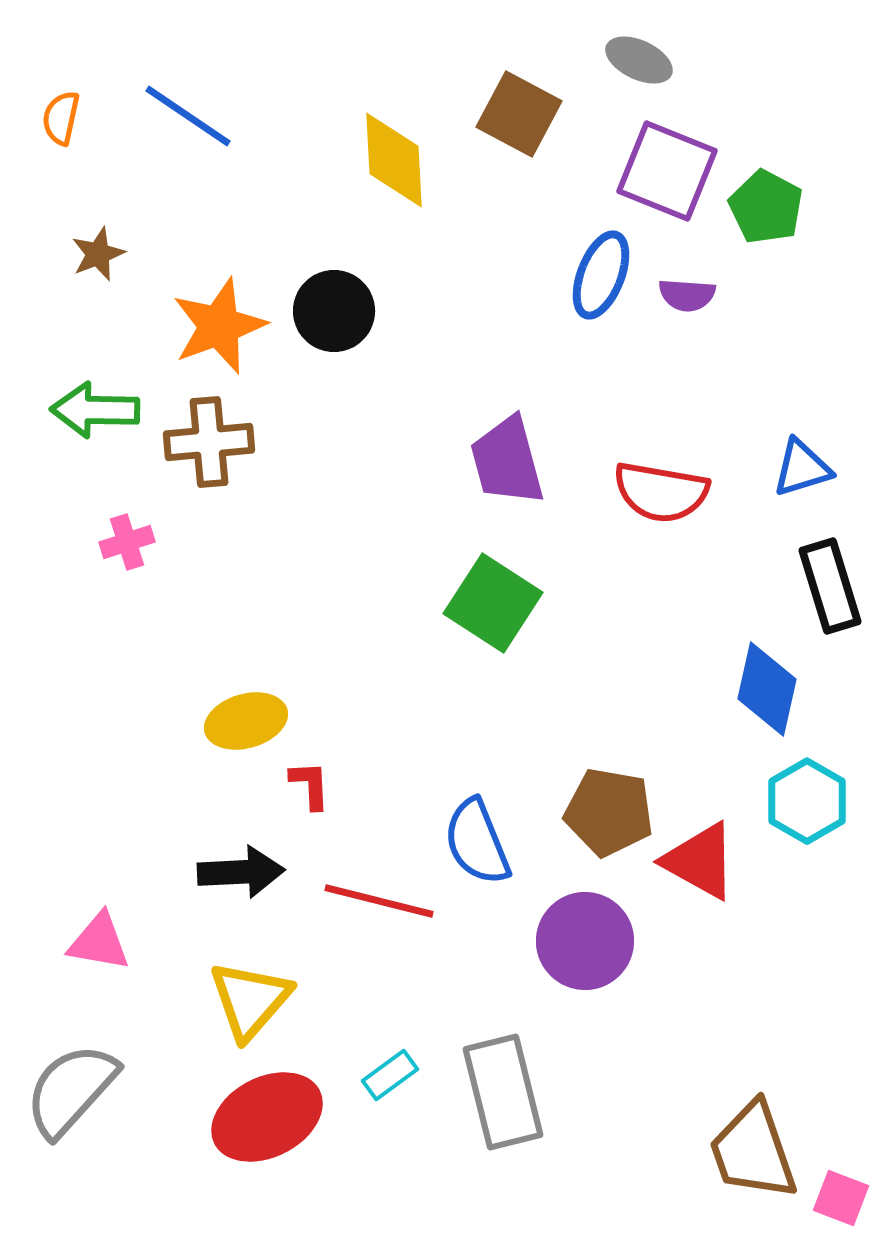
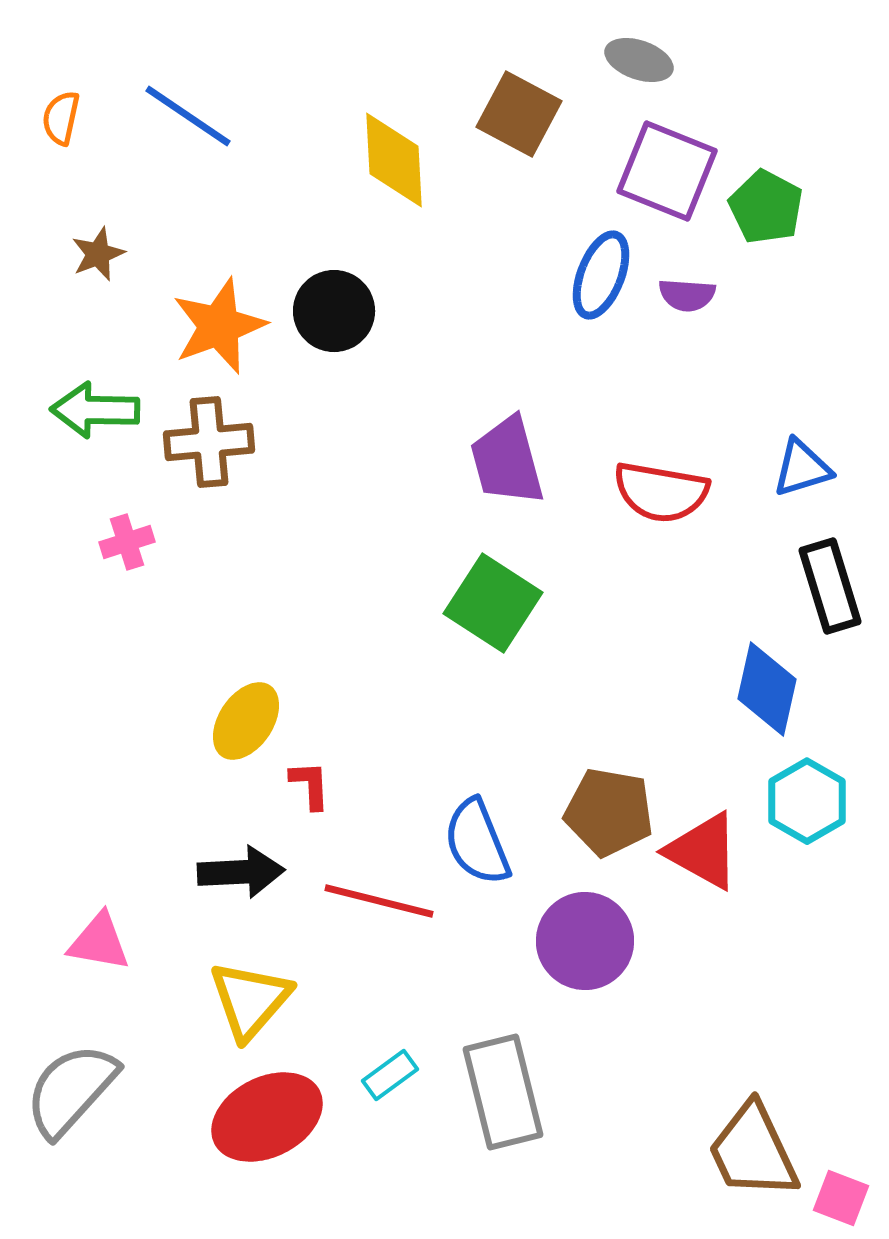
gray ellipse: rotated 6 degrees counterclockwise
yellow ellipse: rotated 40 degrees counterclockwise
red triangle: moved 3 px right, 10 px up
brown trapezoid: rotated 6 degrees counterclockwise
